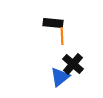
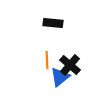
orange line: moved 15 px left, 24 px down
black cross: moved 3 px left, 1 px down
